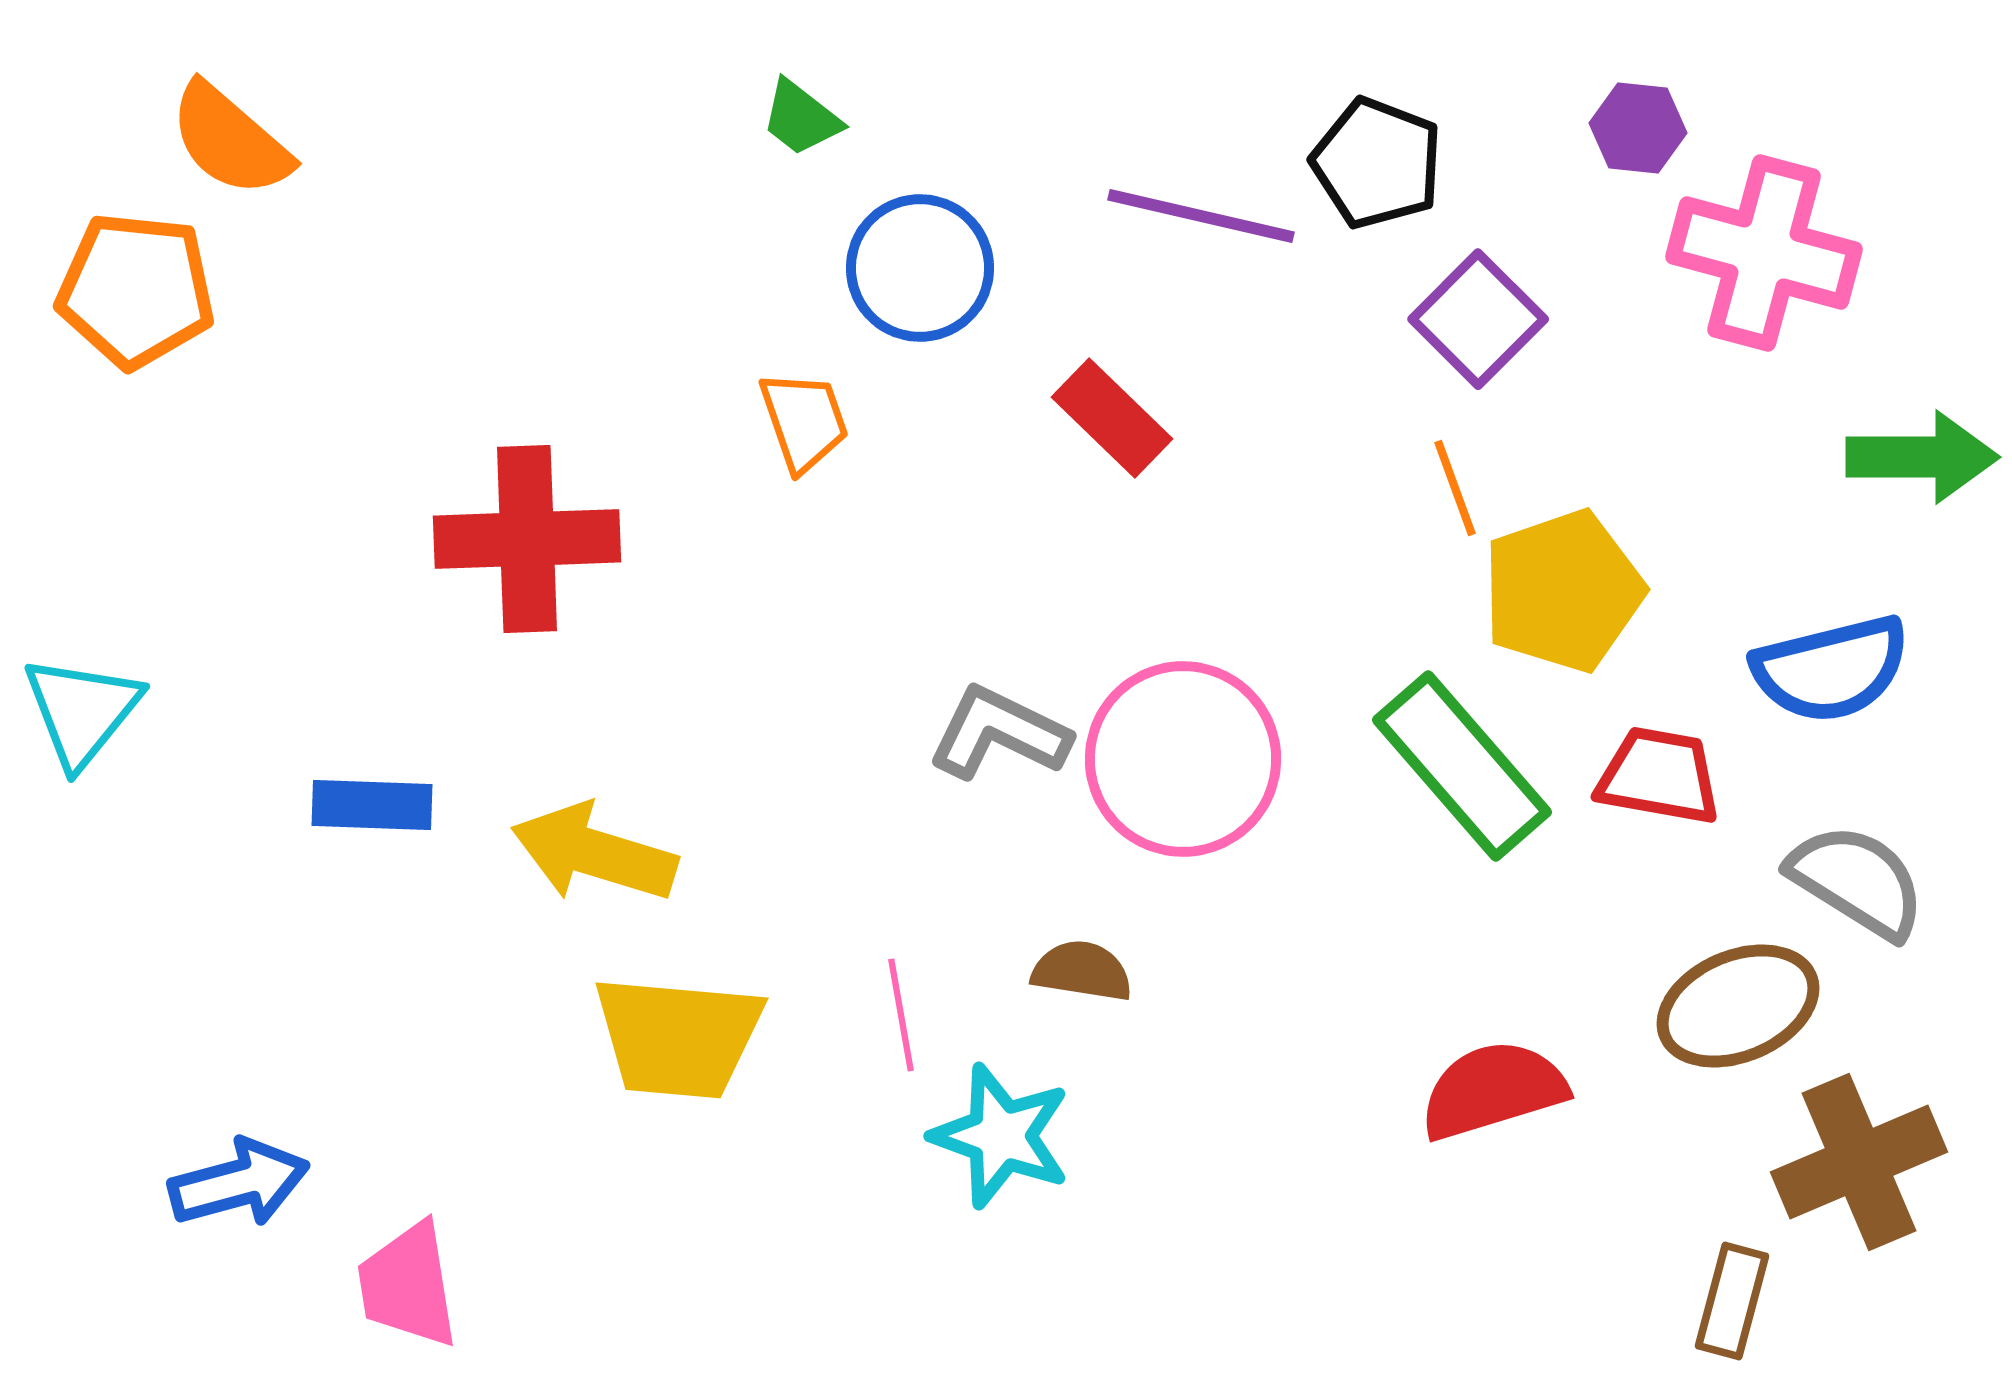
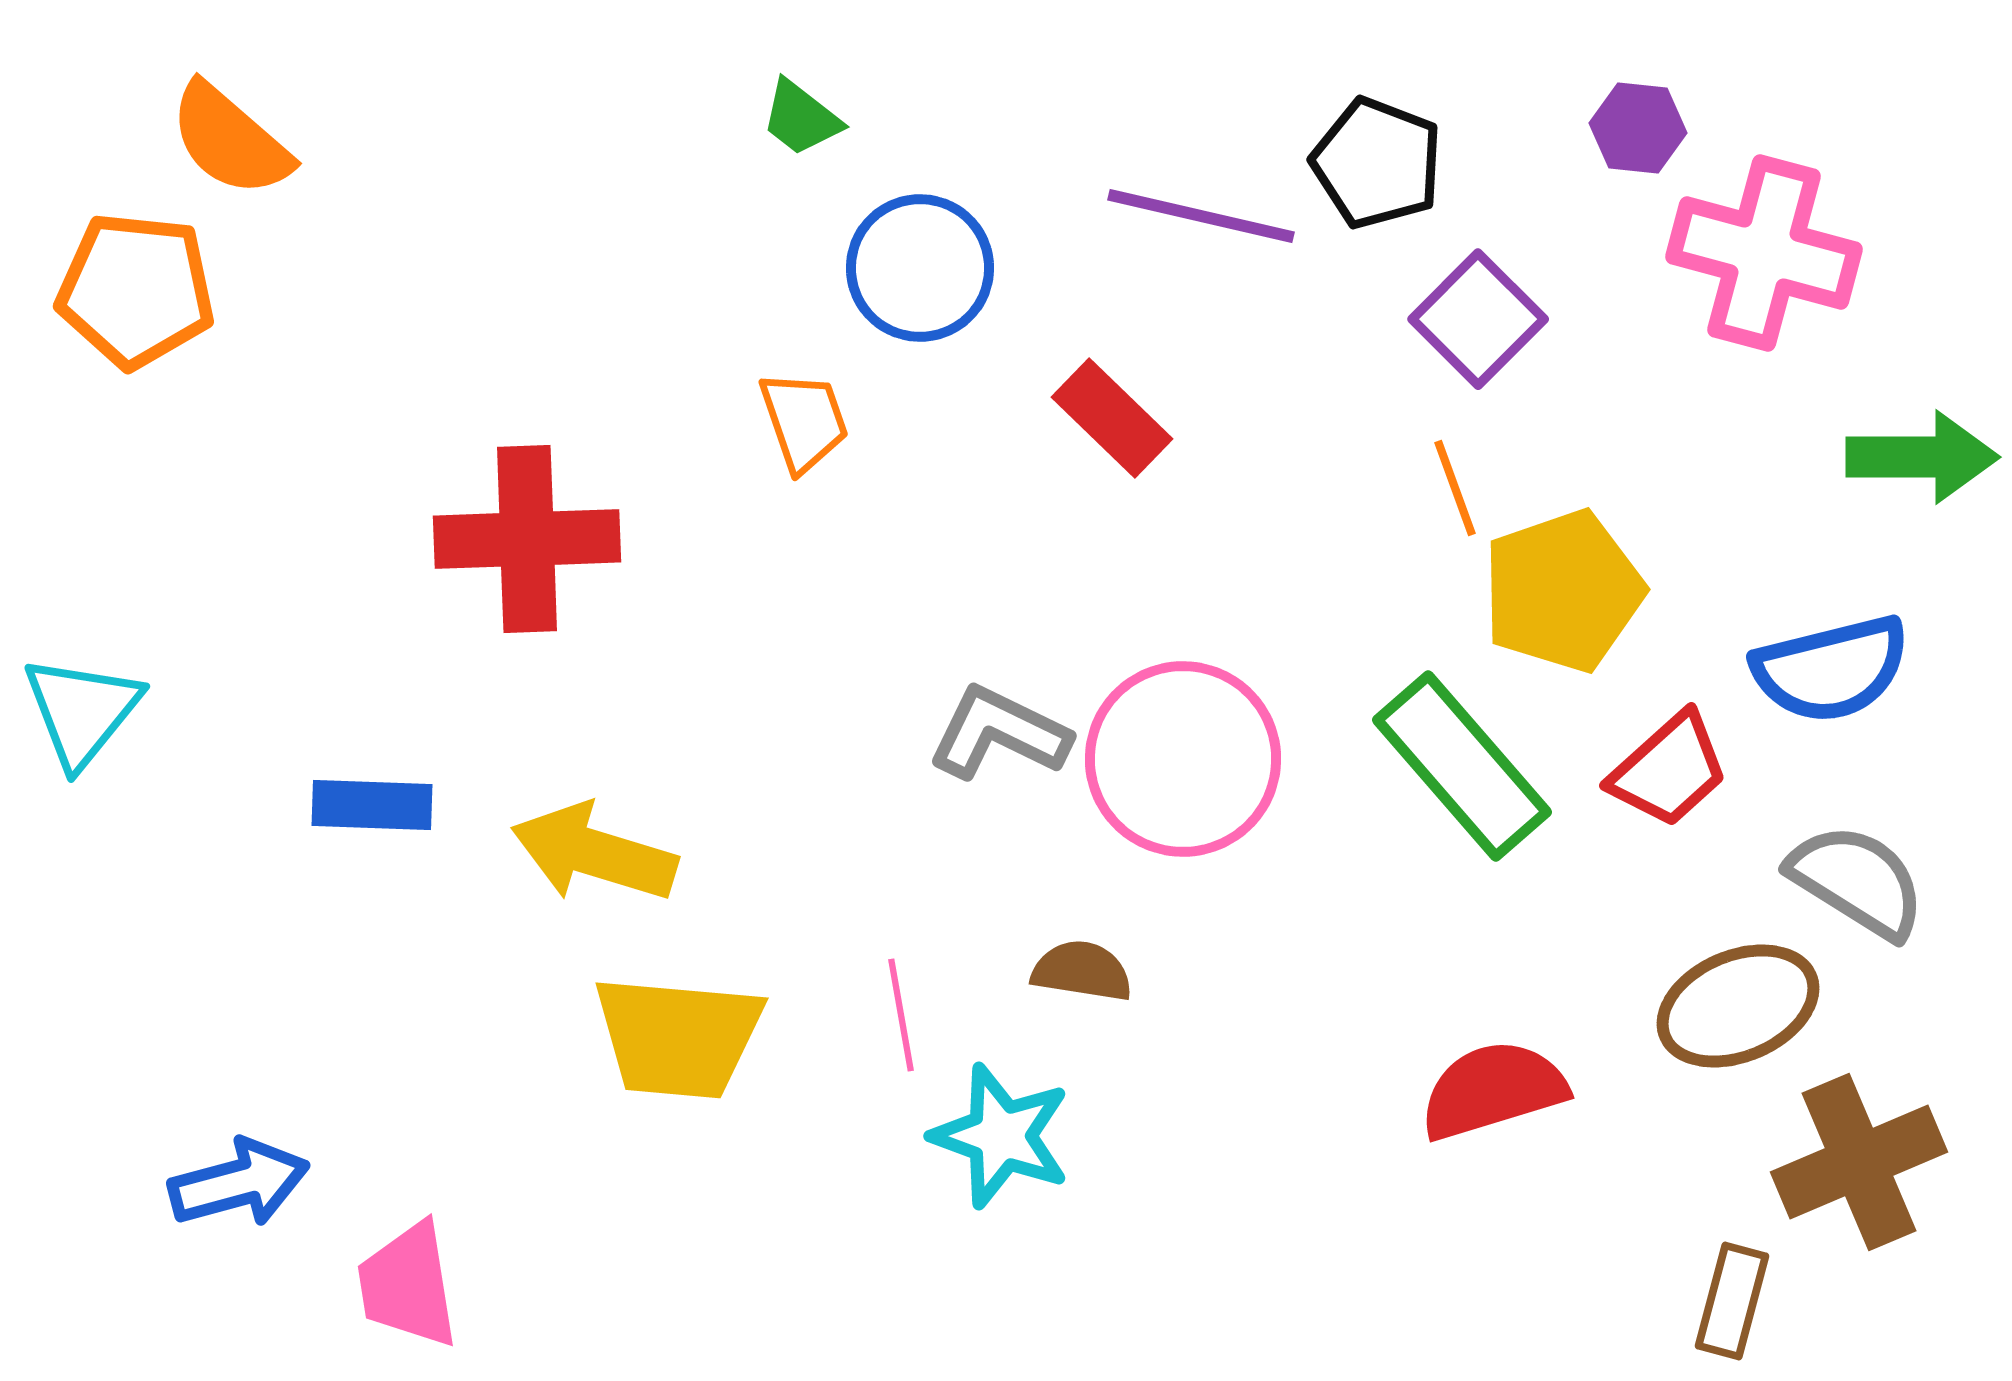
red trapezoid: moved 10 px right, 6 px up; rotated 128 degrees clockwise
